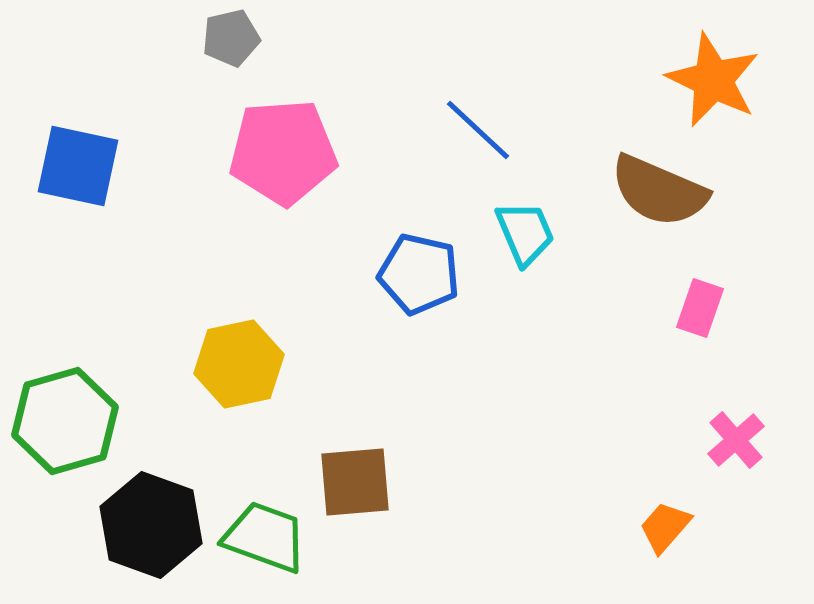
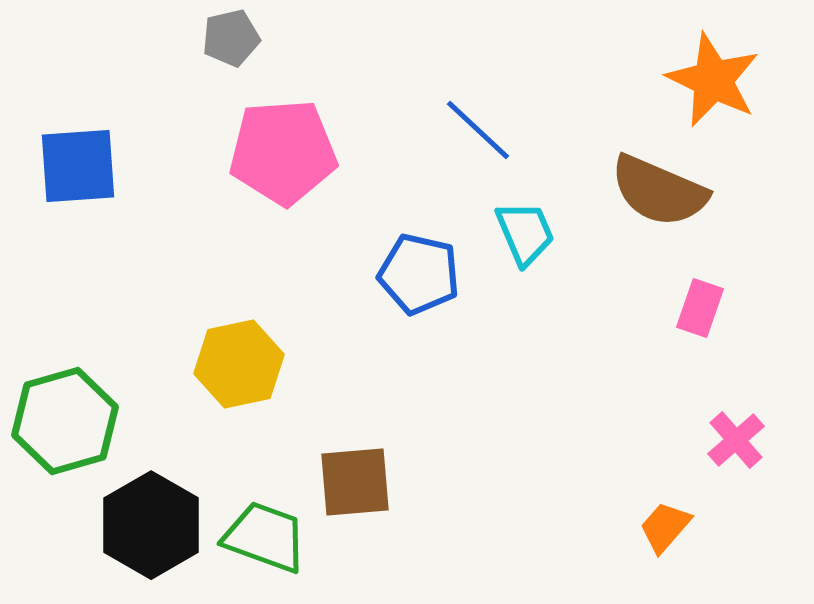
blue square: rotated 16 degrees counterclockwise
black hexagon: rotated 10 degrees clockwise
